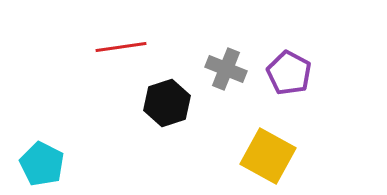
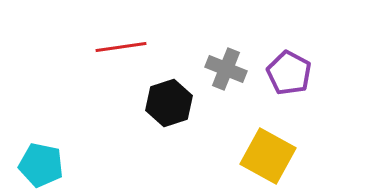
black hexagon: moved 2 px right
cyan pentagon: moved 1 px left, 1 px down; rotated 15 degrees counterclockwise
